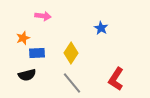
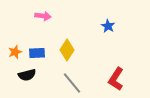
blue star: moved 7 px right, 2 px up
orange star: moved 8 px left, 14 px down
yellow diamond: moved 4 px left, 3 px up
